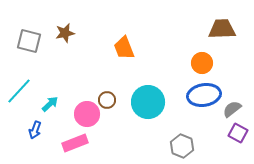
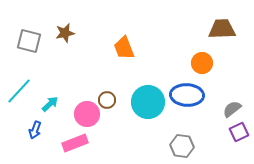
blue ellipse: moved 17 px left; rotated 12 degrees clockwise
purple square: moved 1 px right, 1 px up; rotated 36 degrees clockwise
gray hexagon: rotated 15 degrees counterclockwise
